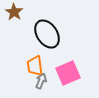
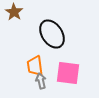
black ellipse: moved 5 px right
pink square: rotated 30 degrees clockwise
gray arrow: rotated 35 degrees counterclockwise
